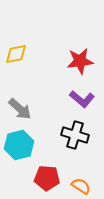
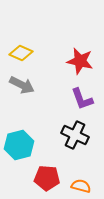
yellow diamond: moved 5 px right, 1 px up; rotated 35 degrees clockwise
red star: rotated 20 degrees clockwise
purple L-shape: rotated 30 degrees clockwise
gray arrow: moved 2 px right, 24 px up; rotated 15 degrees counterclockwise
black cross: rotated 8 degrees clockwise
orange semicircle: rotated 18 degrees counterclockwise
